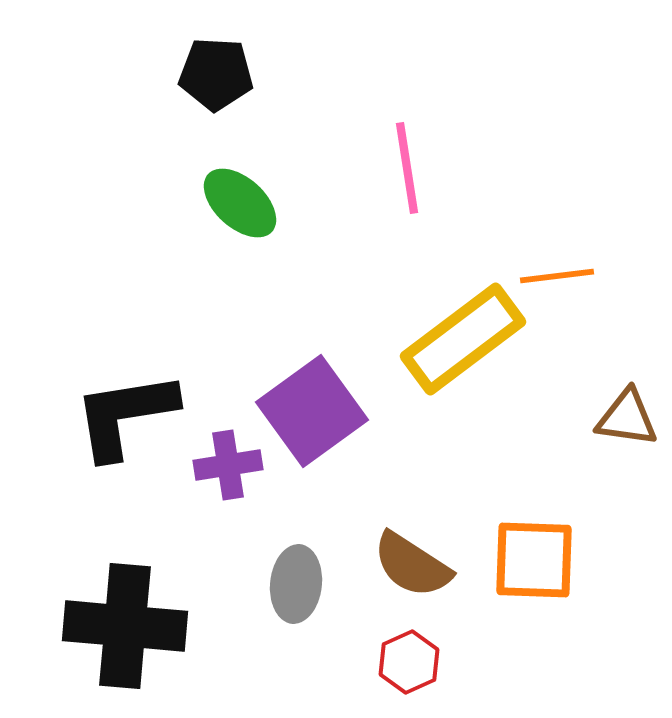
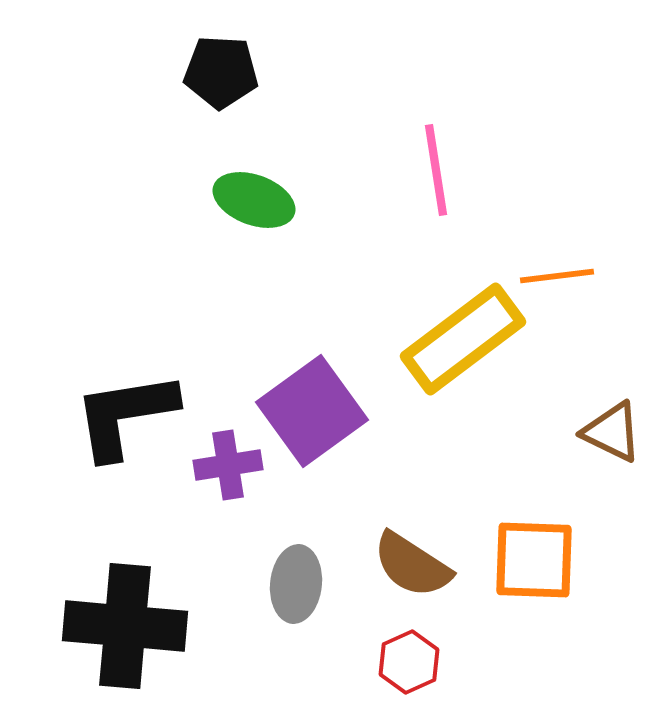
black pentagon: moved 5 px right, 2 px up
pink line: moved 29 px right, 2 px down
green ellipse: moved 14 px right, 3 px up; rotated 22 degrees counterclockwise
brown triangle: moved 15 px left, 14 px down; rotated 18 degrees clockwise
